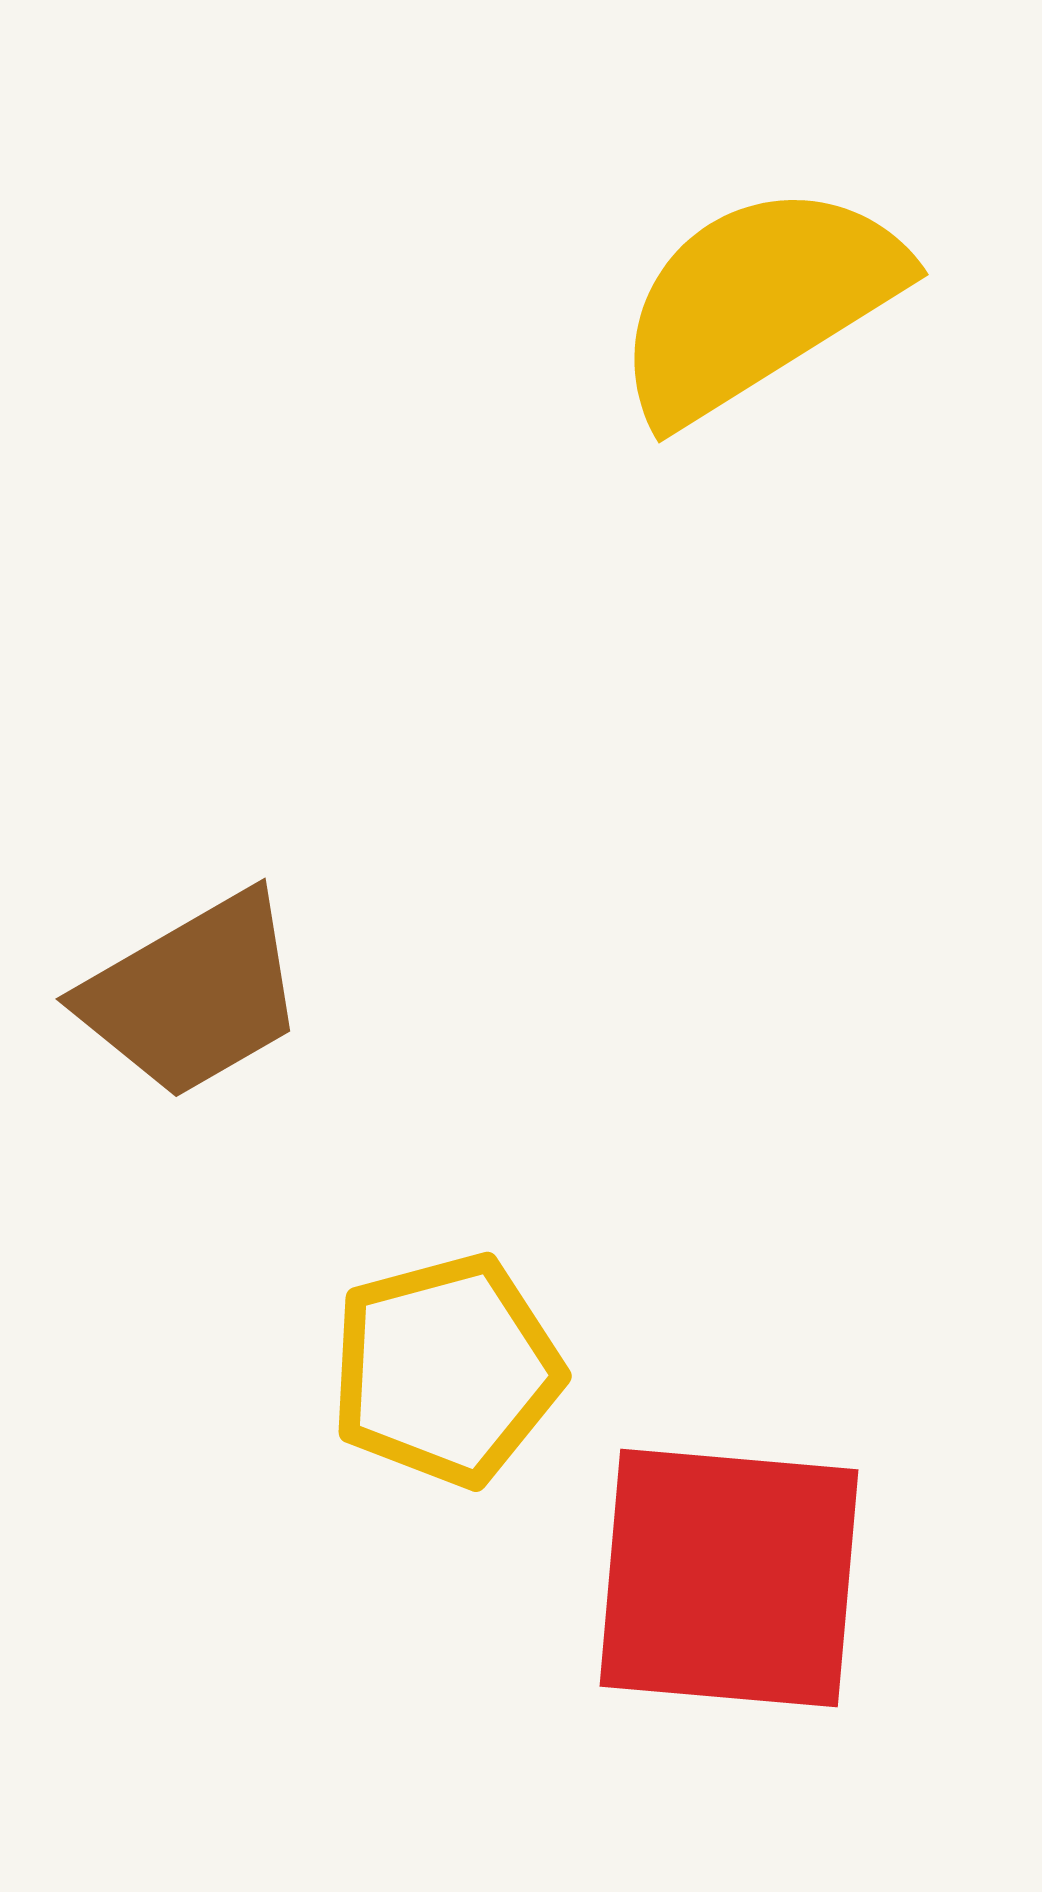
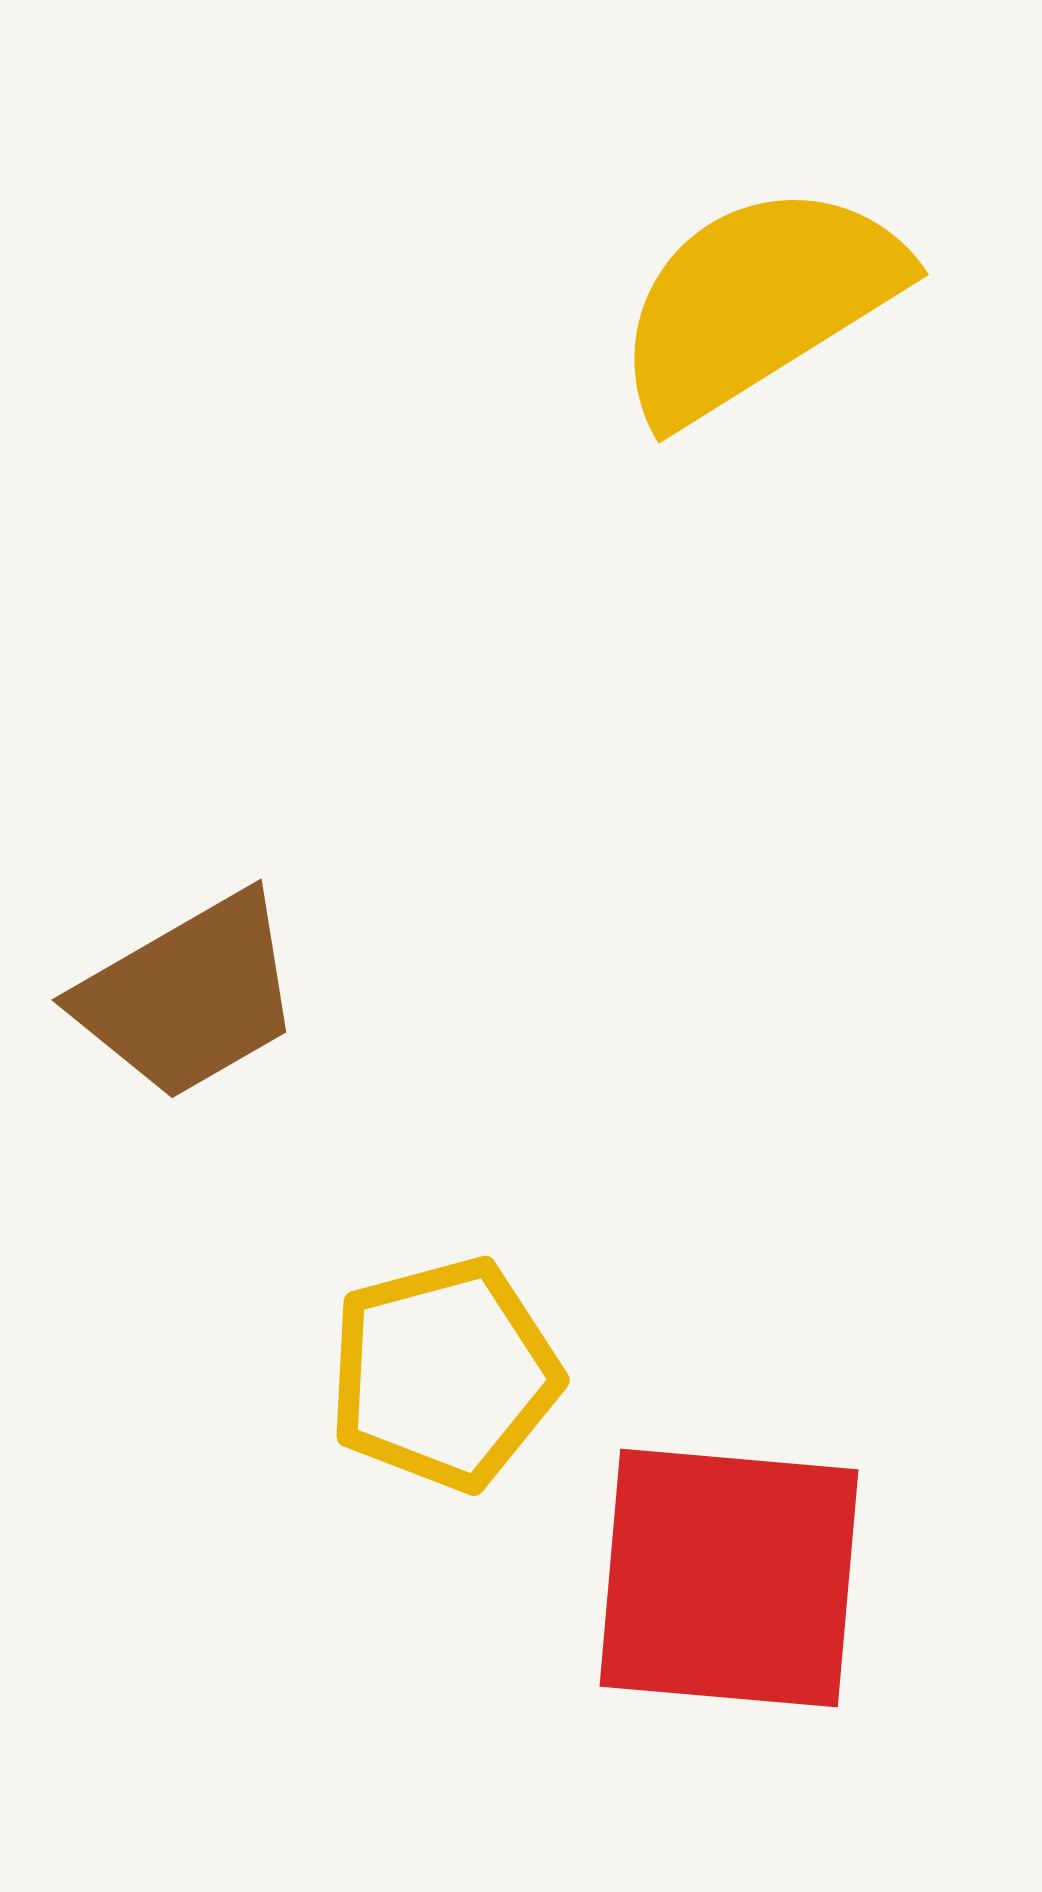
brown trapezoid: moved 4 px left, 1 px down
yellow pentagon: moved 2 px left, 4 px down
